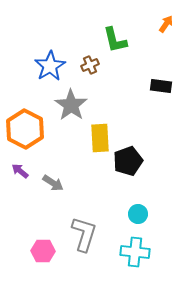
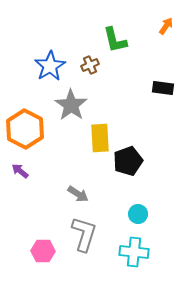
orange arrow: moved 2 px down
black rectangle: moved 2 px right, 2 px down
gray arrow: moved 25 px right, 11 px down
cyan cross: moved 1 px left
